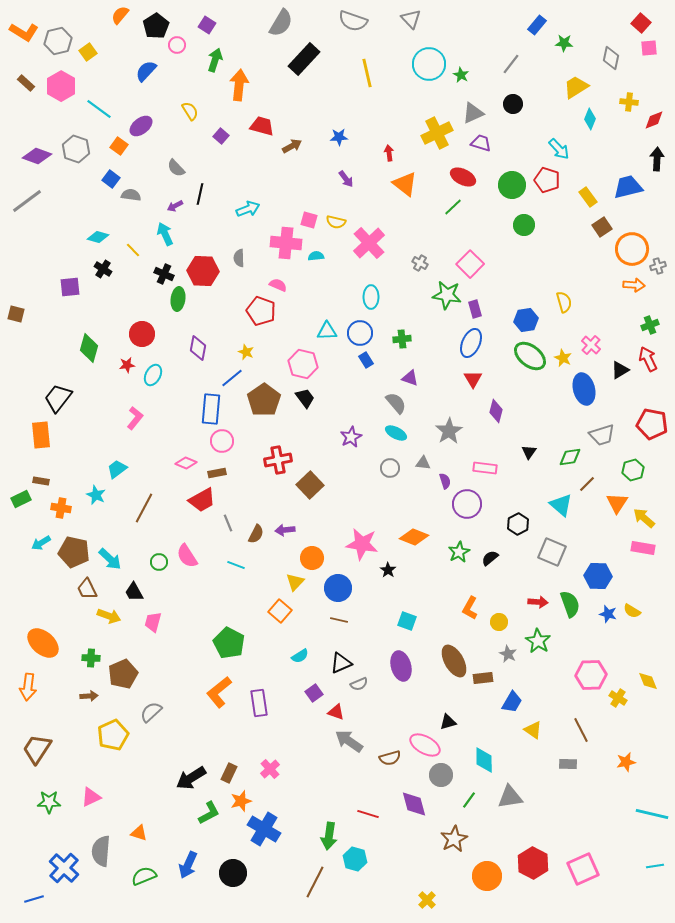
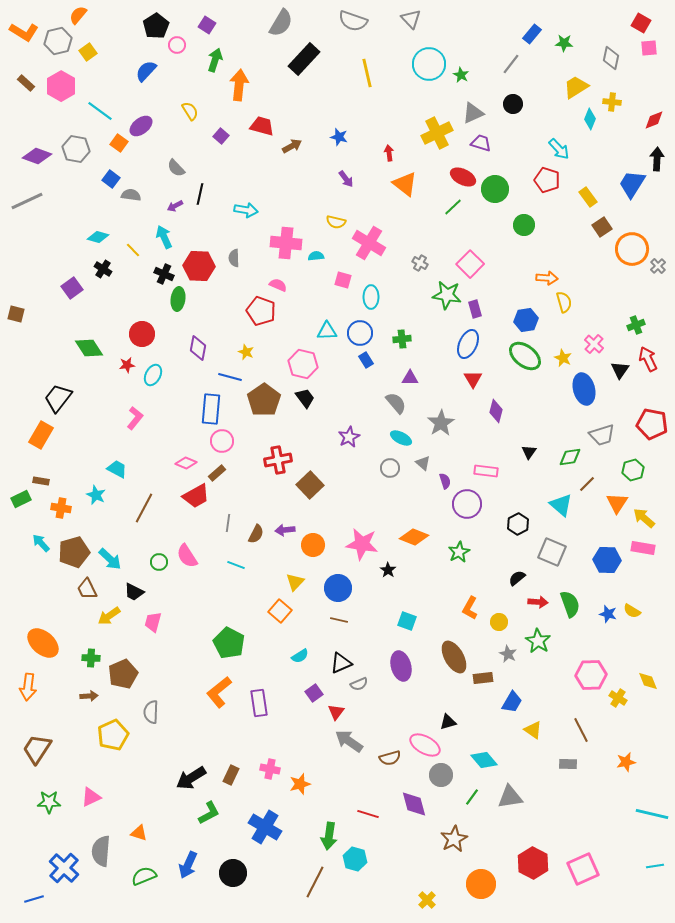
orange semicircle at (120, 15): moved 42 px left
red square at (641, 23): rotated 12 degrees counterclockwise
blue rectangle at (537, 25): moved 5 px left, 9 px down
yellow cross at (629, 102): moved 17 px left
cyan line at (99, 109): moved 1 px right, 2 px down
blue star at (339, 137): rotated 18 degrees clockwise
orange square at (119, 146): moved 3 px up
gray hexagon at (76, 149): rotated 8 degrees counterclockwise
green circle at (512, 185): moved 17 px left, 4 px down
blue trapezoid at (628, 187): moved 4 px right, 3 px up; rotated 44 degrees counterclockwise
gray line at (27, 201): rotated 12 degrees clockwise
cyan arrow at (248, 209): moved 2 px left, 1 px down; rotated 30 degrees clockwise
pink square at (309, 220): moved 34 px right, 60 px down
cyan arrow at (165, 234): moved 1 px left, 3 px down
pink cross at (369, 243): rotated 16 degrees counterclockwise
gray semicircle at (239, 258): moved 5 px left
gray cross at (658, 266): rotated 28 degrees counterclockwise
red hexagon at (203, 271): moved 4 px left, 5 px up
orange arrow at (634, 285): moved 87 px left, 7 px up
purple square at (70, 287): moved 2 px right, 1 px down; rotated 30 degrees counterclockwise
green cross at (650, 325): moved 14 px left
blue ellipse at (471, 343): moved 3 px left, 1 px down
pink cross at (591, 345): moved 3 px right, 1 px up
green diamond at (89, 348): rotated 48 degrees counterclockwise
green ellipse at (530, 356): moved 5 px left
black triangle at (620, 370): rotated 24 degrees counterclockwise
blue line at (232, 378): moved 2 px left, 1 px up; rotated 55 degrees clockwise
purple triangle at (410, 378): rotated 18 degrees counterclockwise
gray star at (449, 431): moved 8 px left, 8 px up
cyan ellipse at (396, 433): moved 5 px right, 5 px down
orange rectangle at (41, 435): rotated 36 degrees clockwise
purple star at (351, 437): moved 2 px left
gray triangle at (423, 463): rotated 35 degrees clockwise
pink rectangle at (485, 468): moved 1 px right, 3 px down
cyan trapezoid at (117, 469): rotated 65 degrees clockwise
brown rectangle at (217, 473): rotated 30 degrees counterclockwise
red trapezoid at (202, 500): moved 6 px left, 4 px up
gray line at (228, 523): rotated 30 degrees clockwise
cyan arrow at (41, 543): rotated 78 degrees clockwise
brown pentagon at (74, 552): rotated 28 degrees counterclockwise
orange circle at (312, 558): moved 1 px right, 13 px up
black semicircle at (490, 558): moved 27 px right, 20 px down
blue hexagon at (598, 576): moved 9 px right, 16 px up
black trapezoid at (134, 592): rotated 35 degrees counterclockwise
yellow arrow at (109, 616): rotated 125 degrees clockwise
brown ellipse at (454, 661): moved 4 px up
gray semicircle at (151, 712): rotated 45 degrees counterclockwise
red triangle at (336, 712): rotated 48 degrees clockwise
cyan diamond at (484, 760): rotated 40 degrees counterclockwise
pink cross at (270, 769): rotated 36 degrees counterclockwise
brown rectangle at (229, 773): moved 2 px right, 2 px down
green line at (469, 800): moved 3 px right, 3 px up
orange star at (241, 801): moved 59 px right, 17 px up
blue cross at (264, 829): moved 1 px right, 2 px up
orange circle at (487, 876): moved 6 px left, 8 px down
